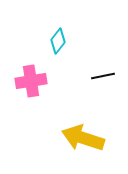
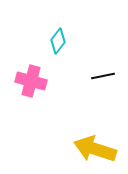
pink cross: rotated 24 degrees clockwise
yellow arrow: moved 12 px right, 11 px down
